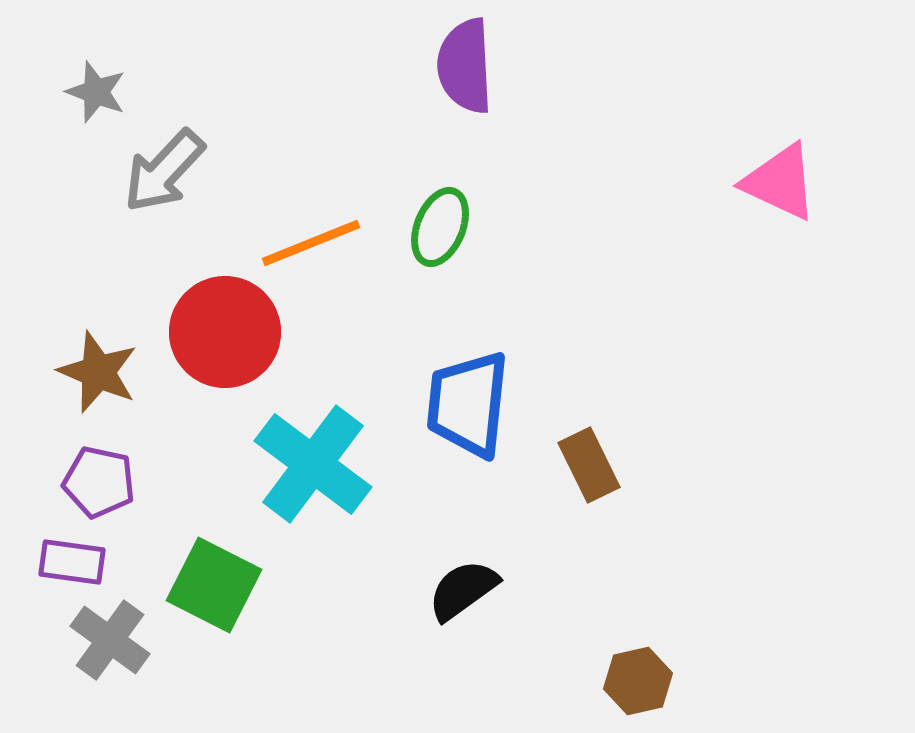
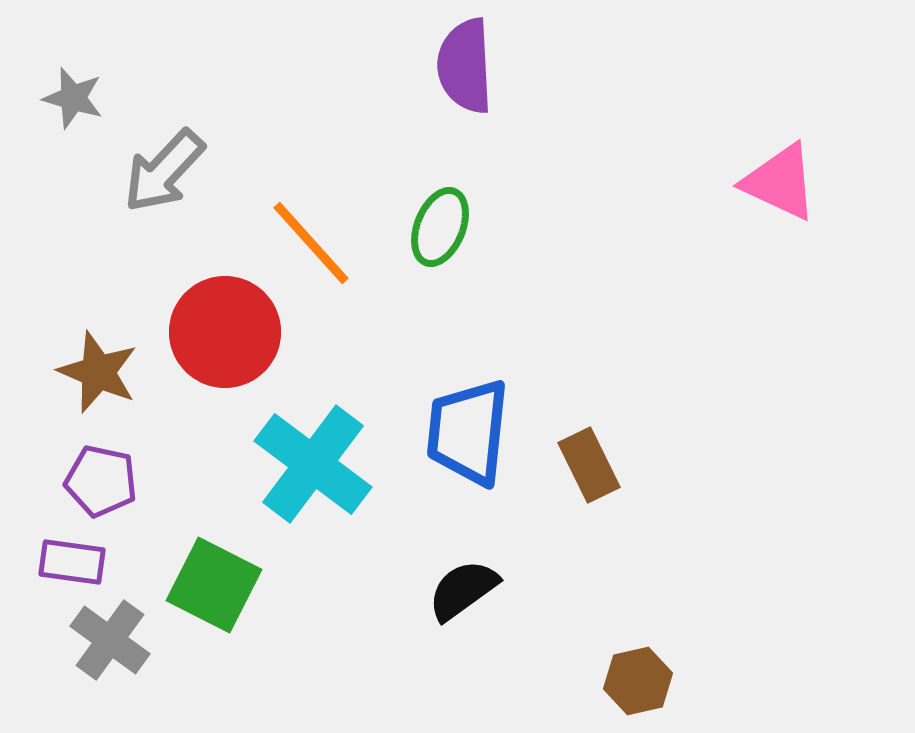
gray star: moved 23 px left, 6 px down; rotated 4 degrees counterclockwise
orange line: rotated 70 degrees clockwise
blue trapezoid: moved 28 px down
purple pentagon: moved 2 px right, 1 px up
